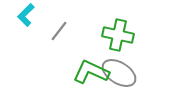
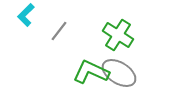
green cross: rotated 20 degrees clockwise
